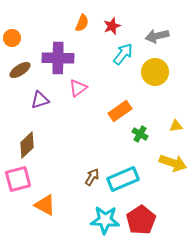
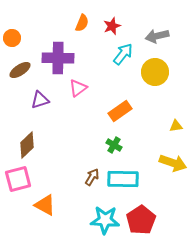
green cross: moved 26 px left, 11 px down
cyan rectangle: rotated 24 degrees clockwise
